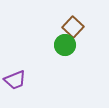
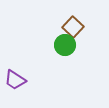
purple trapezoid: rotated 55 degrees clockwise
